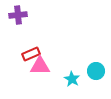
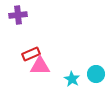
cyan circle: moved 3 px down
